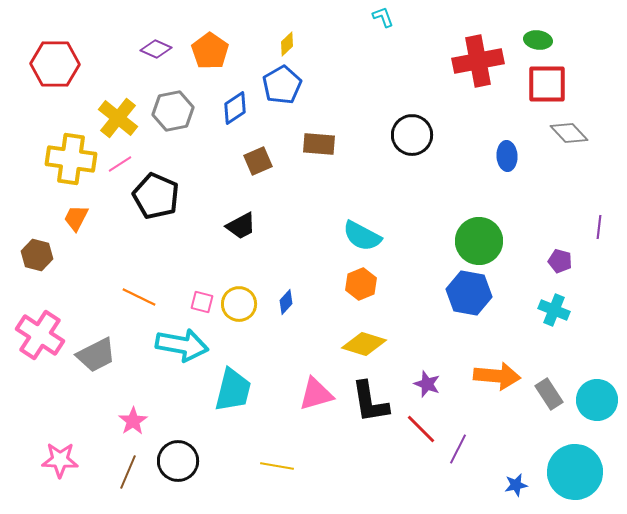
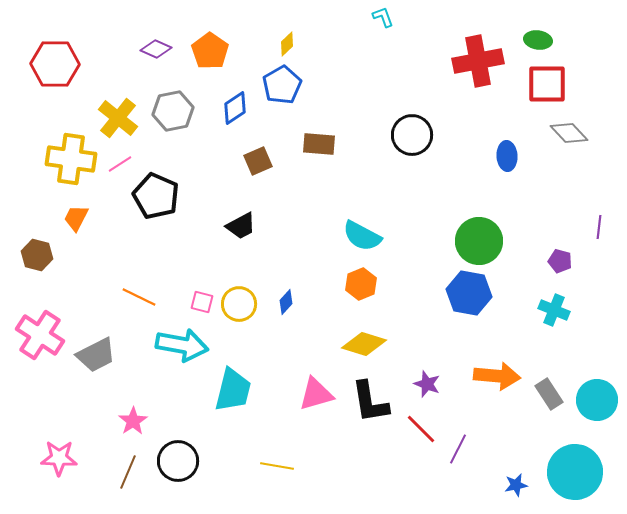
pink star at (60, 460): moved 1 px left, 2 px up
